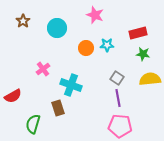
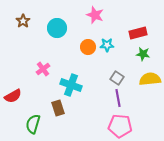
orange circle: moved 2 px right, 1 px up
